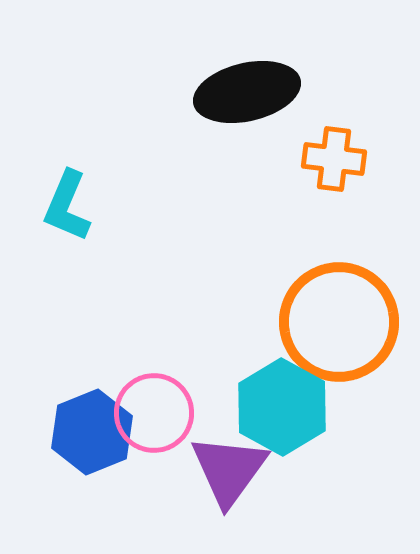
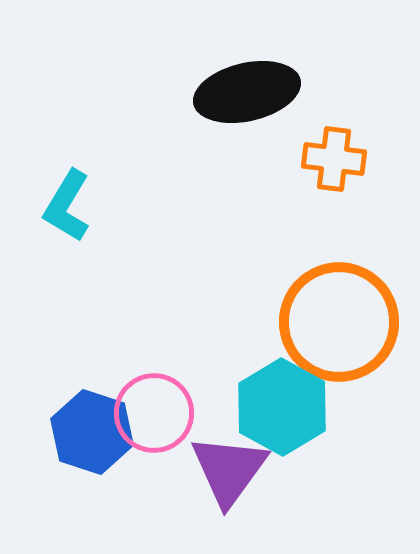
cyan L-shape: rotated 8 degrees clockwise
blue hexagon: rotated 20 degrees counterclockwise
